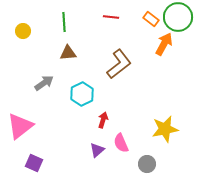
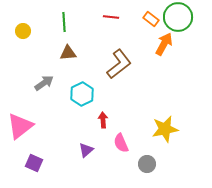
red arrow: rotated 21 degrees counterclockwise
purple triangle: moved 11 px left
